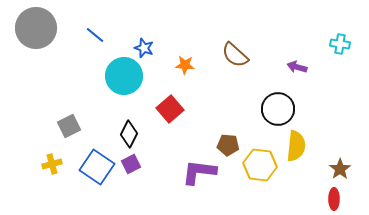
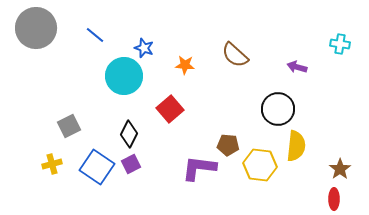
purple L-shape: moved 4 px up
